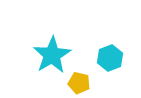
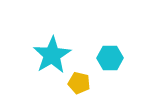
cyan hexagon: rotated 20 degrees clockwise
